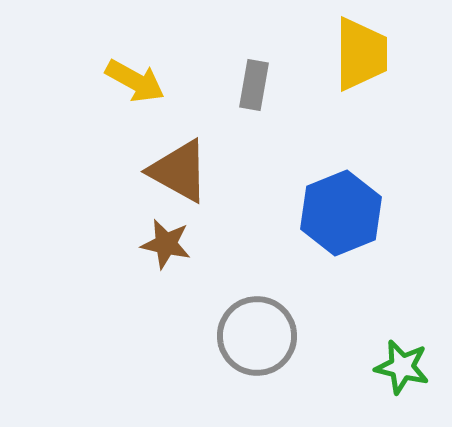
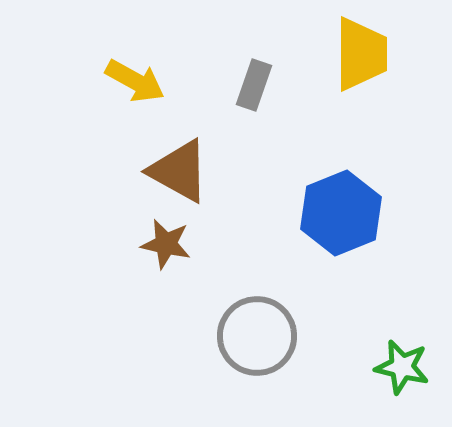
gray rectangle: rotated 9 degrees clockwise
